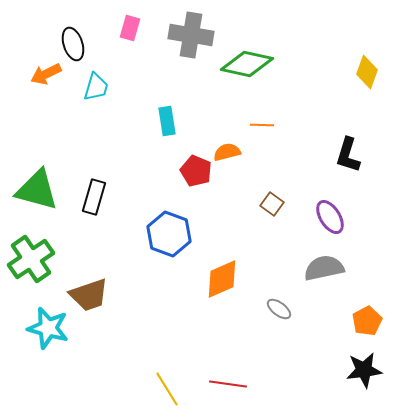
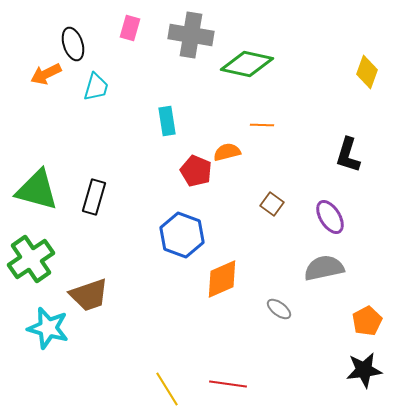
blue hexagon: moved 13 px right, 1 px down
